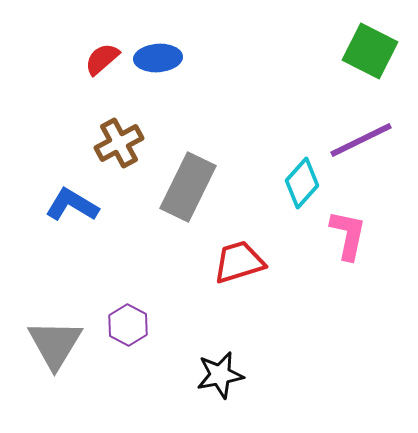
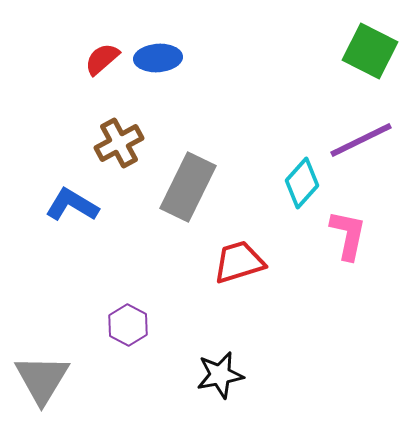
gray triangle: moved 13 px left, 35 px down
